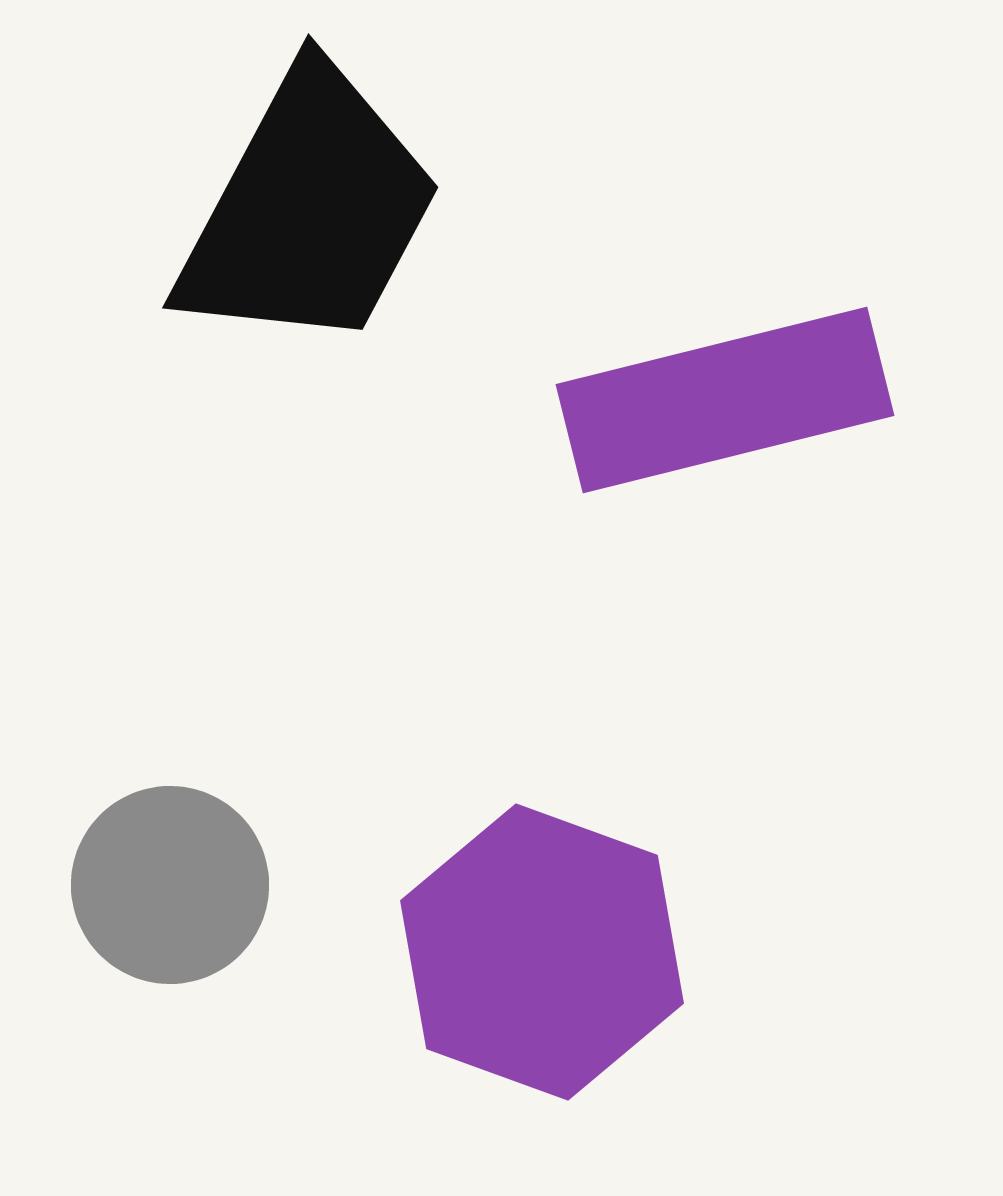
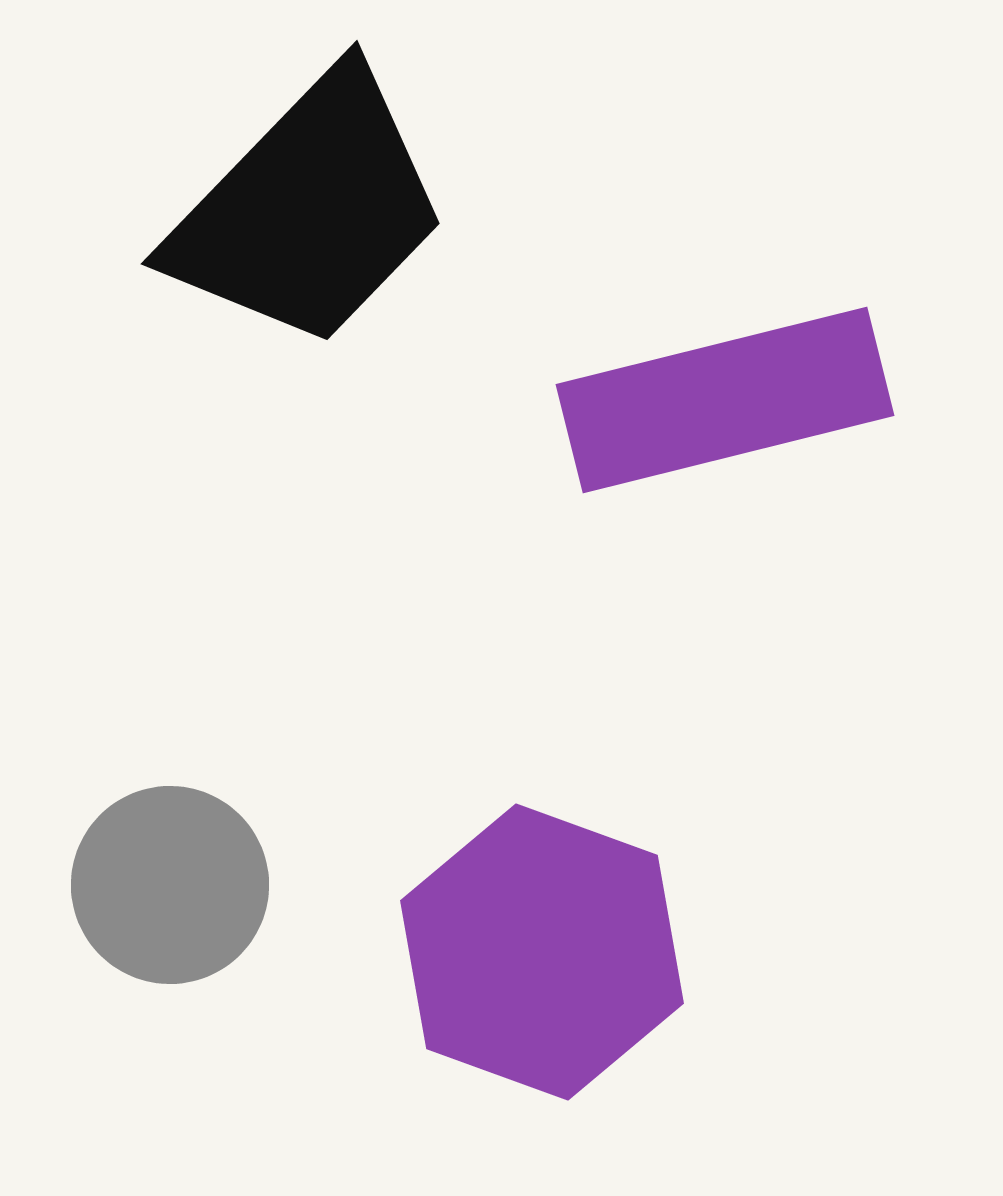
black trapezoid: rotated 16 degrees clockwise
